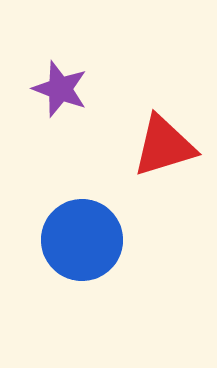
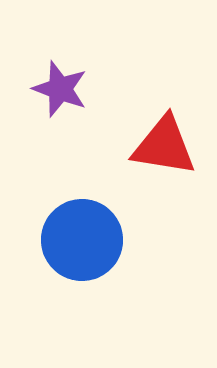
red triangle: rotated 26 degrees clockwise
